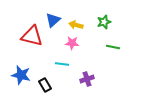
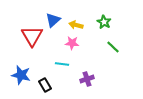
green star: rotated 24 degrees counterclockwise
red triangle: rotated 45 degrees clockwise
green line: rotated 32 degrees clockwise
